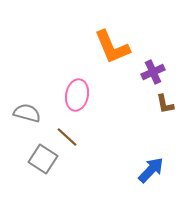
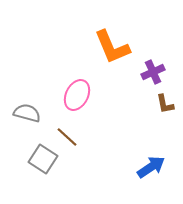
pink ellipse: rotated 16 degrees clockwise
blue arrow: moved 3 px up; rotated 12 degrees clockwise
